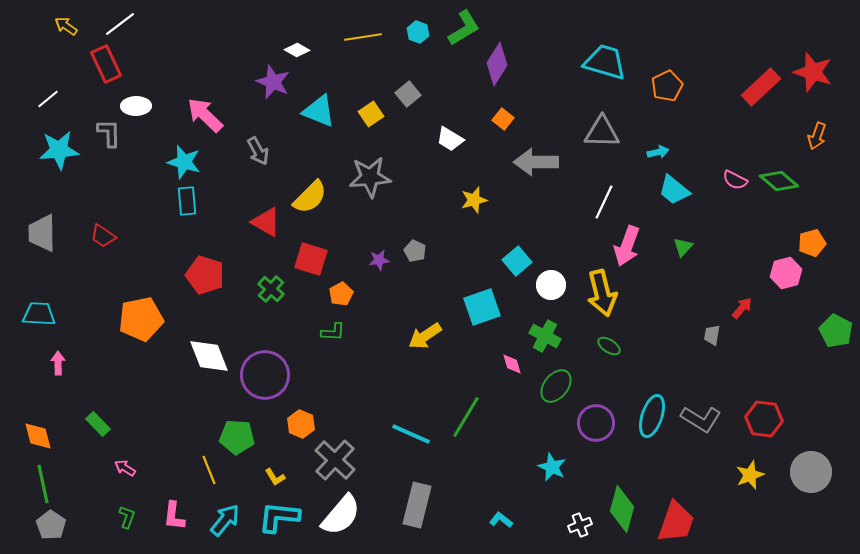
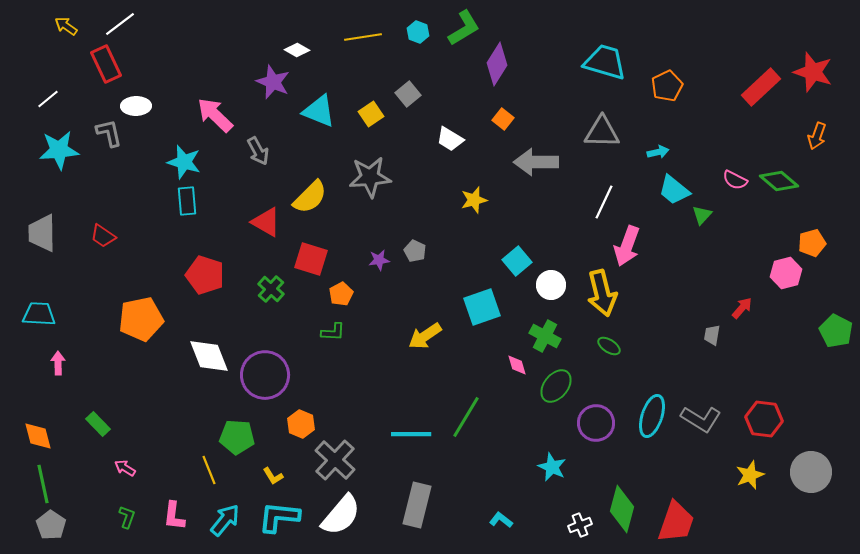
pink arrow at (205, 115): moved 10 px right
gray L-shape at (109, 133): rotated 12 degrees counterclockwise
green triangle at (683, 247): moved 19 px right, 32 px up
pink diamond at (512, 364): moved 5 px right, 1 px down
cyan line at (411, 434): rotated 24 degrees counterclockwise
yellow L-shape at (275, 477): moved 2 px left, 1 px up
